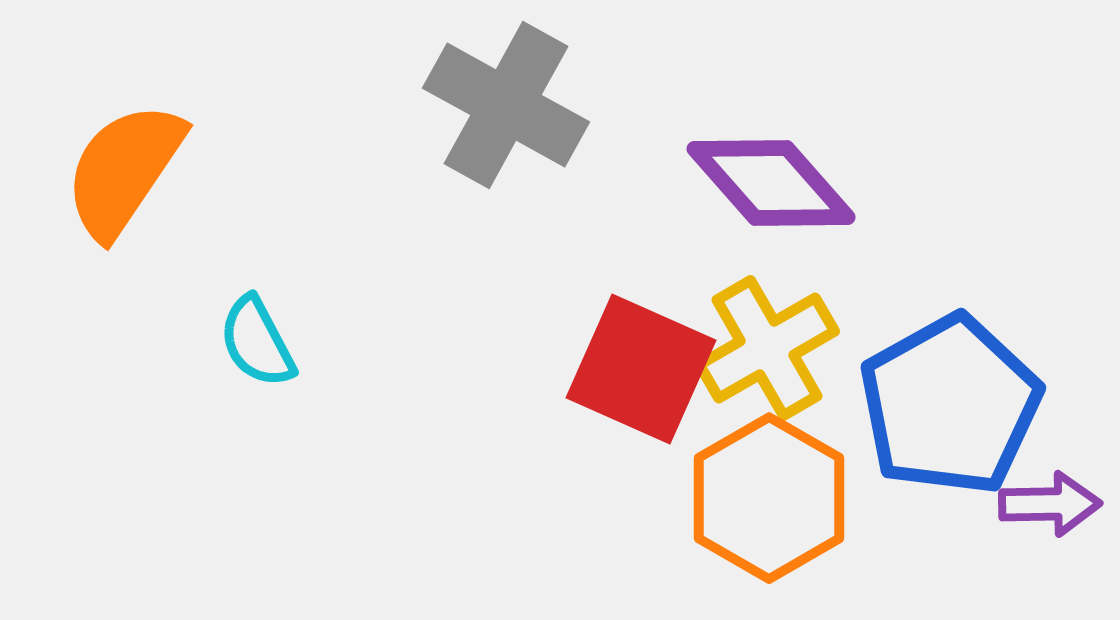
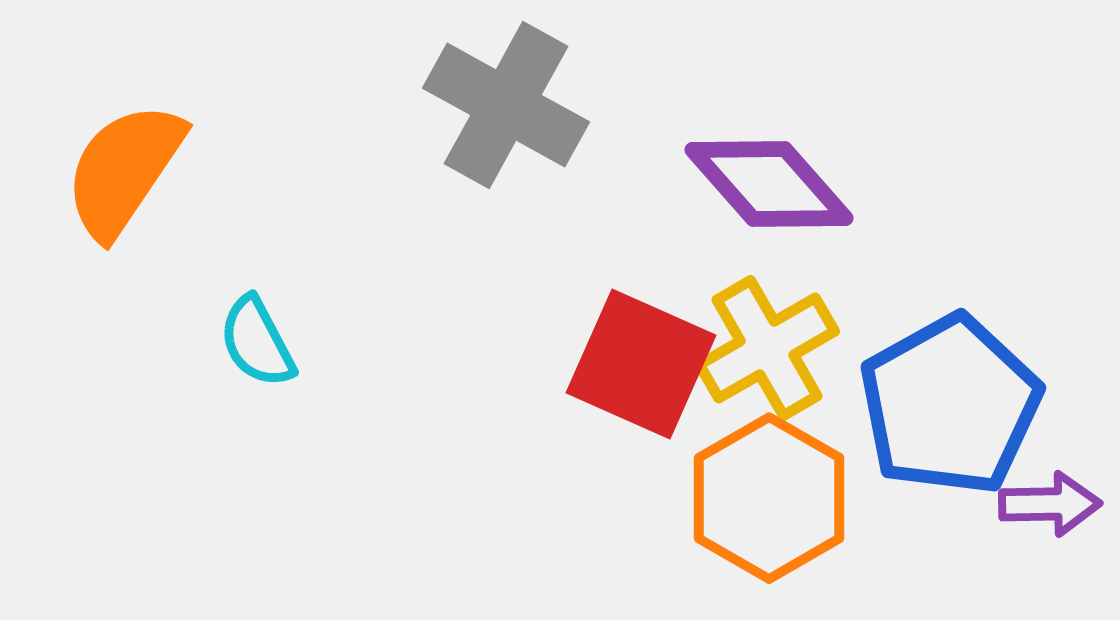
purple diamond: moved 2 px left, 1 px down
red square: moved 5 px up
